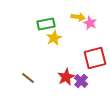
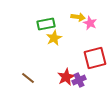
purple cross: moved 2 px left, 1 px up; rotated 24 degrees clockwise
